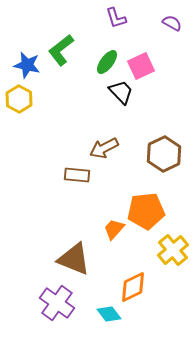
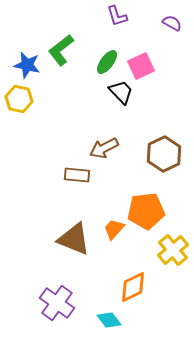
purple L-shape: moved 1 px right, 2 px up
yellow hexagon: rotated 16 degrees counterclockwise
brown triangle: moved 20 px up
cyan diamond: moved 6 px down
